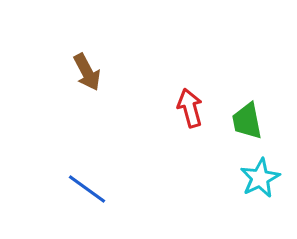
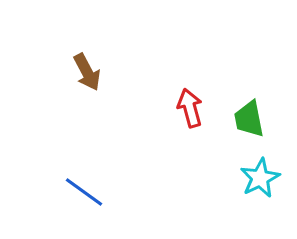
green trapezoid: moved 2 px right, 2 px up
blue line: moved 3 px left, 3 px down
